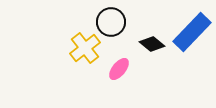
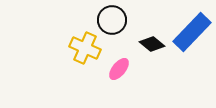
black circle: moved 1 px right, 2 px up
yellow cross: rotated 28 degrees counterclockwise
